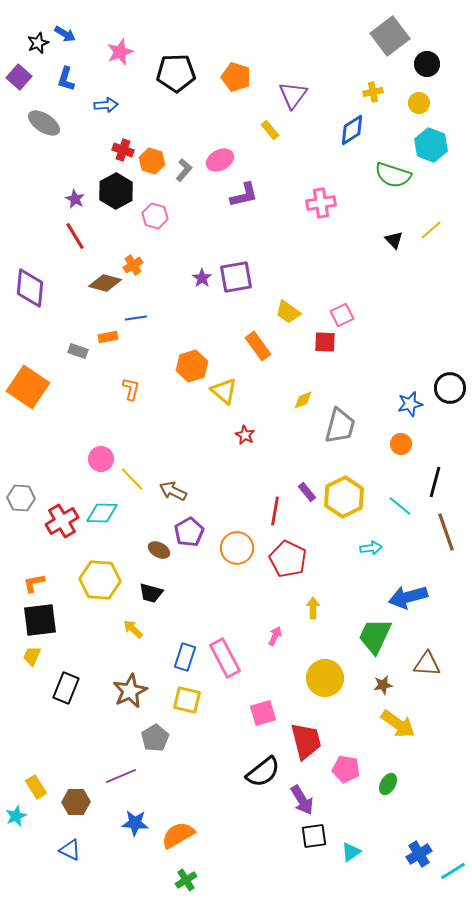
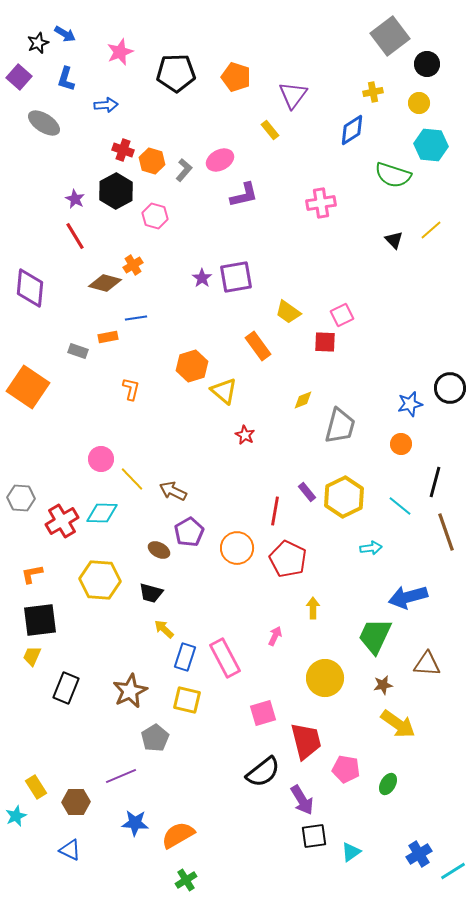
cyan hexagon at (431, 145): rotated 16 degrees counterclockwise
orange L-shape at (34, 583): moved 2 px left, 9 px up
yellow arrow at (133, 629): moved 31 px right
